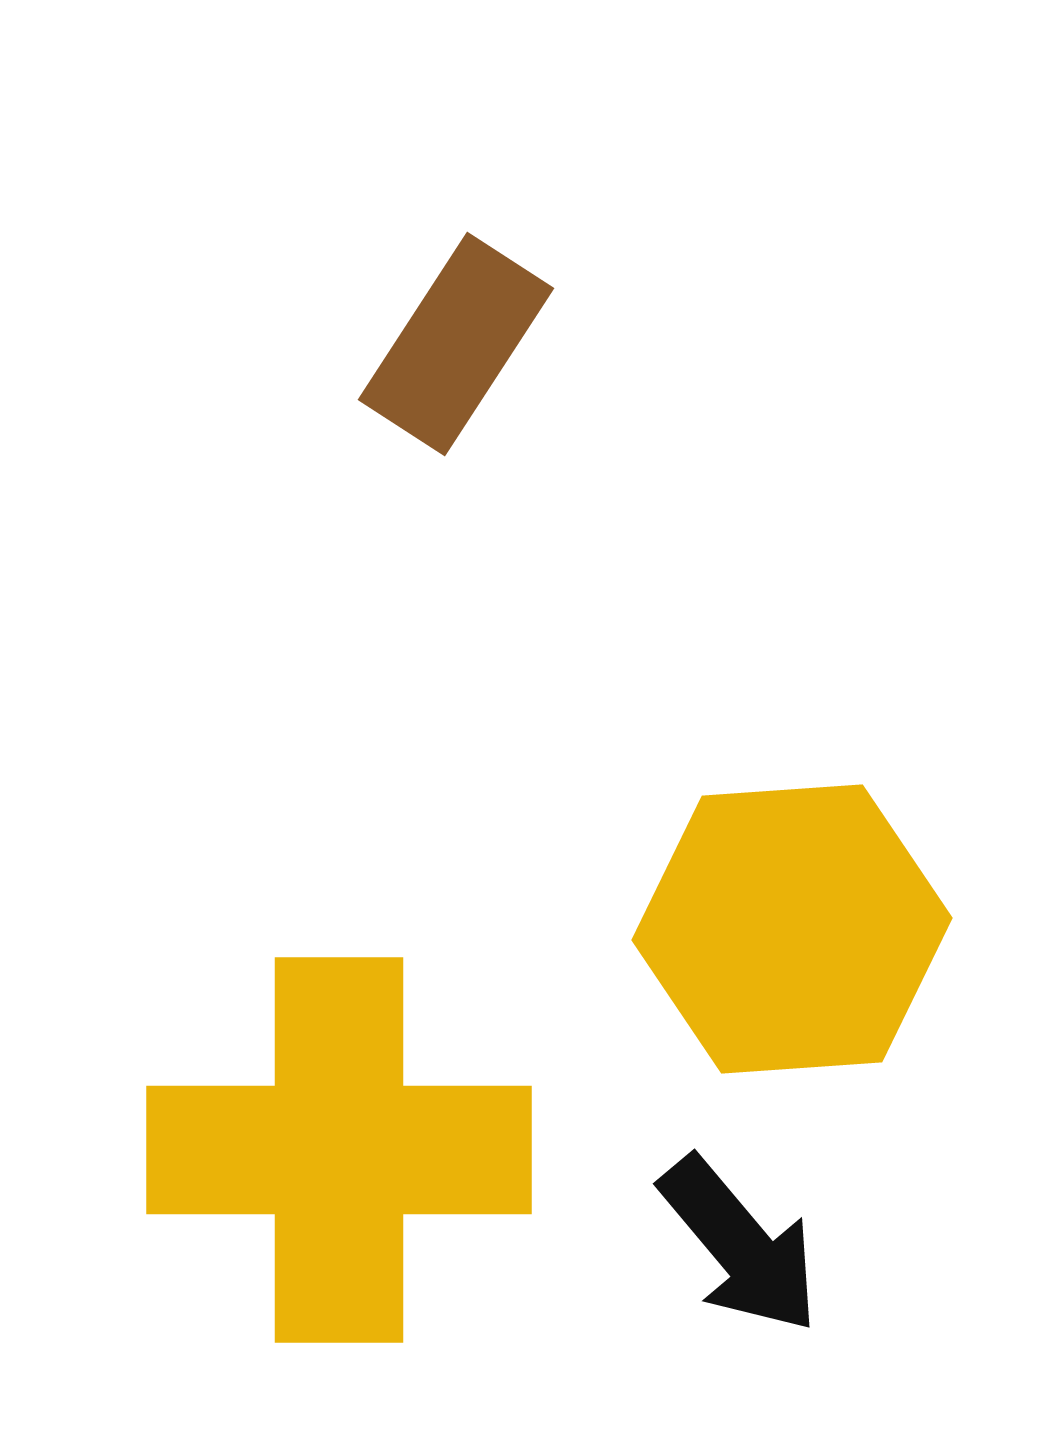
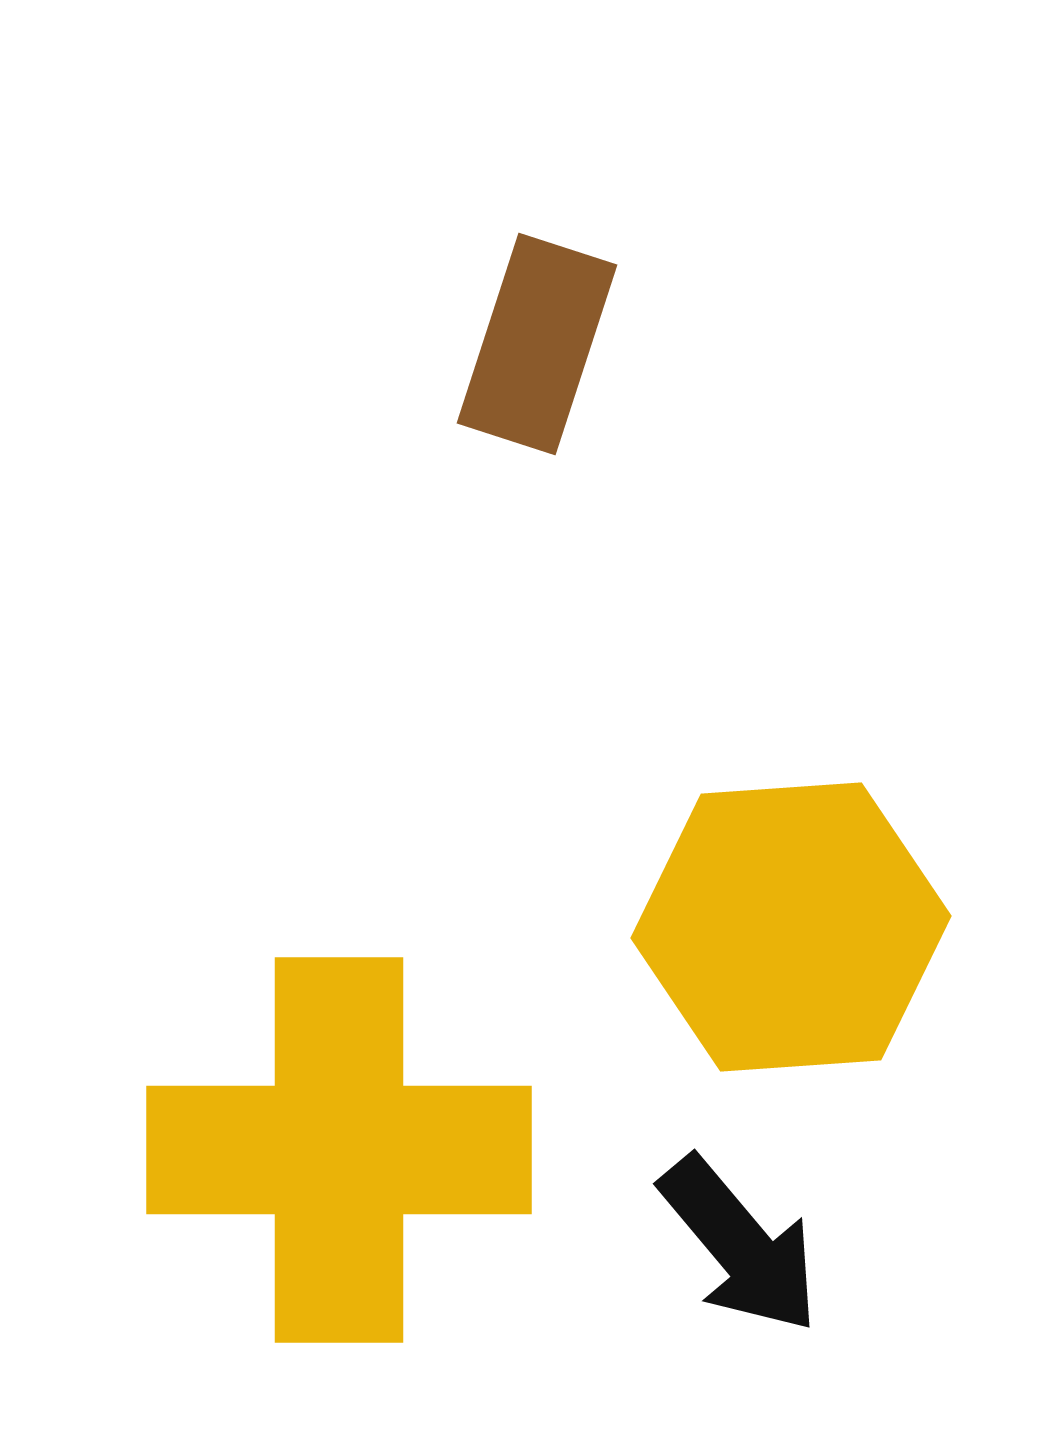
brown rectangle: moved 81 px right; rotated 15 degrees counterclockwise
yellow hexagon: moved 1 px left, 2 px up
